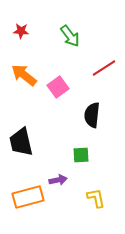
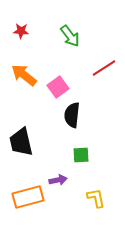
black semicircle: moved 20 px left
